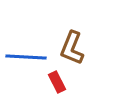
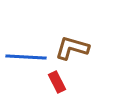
brown L-shape: rotated 84 degrees clockwise
